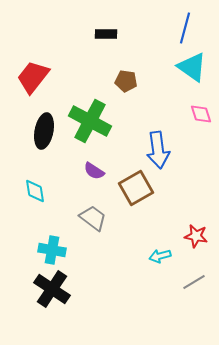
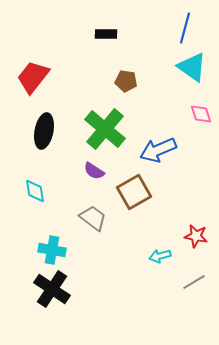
green cross: moved 15 px right, 8 px down; rotated 12 degrees clockwise
blue arrow: rotated 75 degrees clockwise
brown square: moved 2 px left, 4 px down
